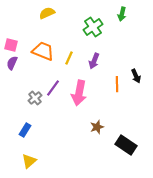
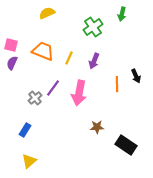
brown star: rotated 16 degrees clockwise
